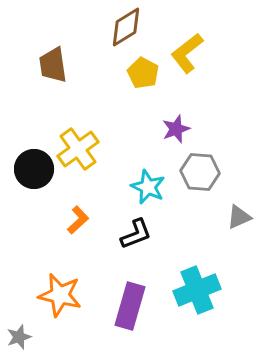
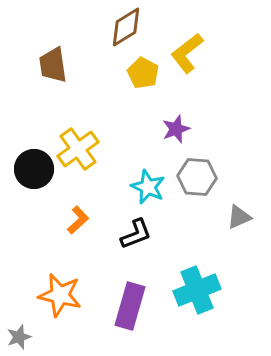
gray hexagon: moved 3 px left, 5 px down
